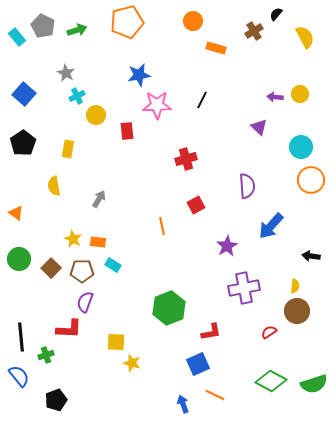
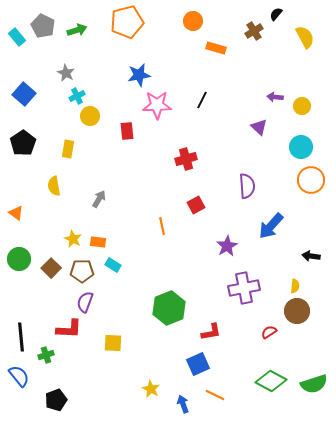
yellow circle at (300, 94): moved 2 px right, 12 px down
yellow circle at (96, 115): moved 6 px left, 1 px down
yellow square at (116, 342): moved 3 px left, 1 px down
yellow star at (132, 363): moved 19 px right, 26 px down; rotated 12 degrees clockwise
